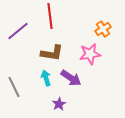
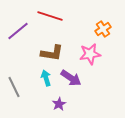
red line: rotated 65 degrees counterclockwise
